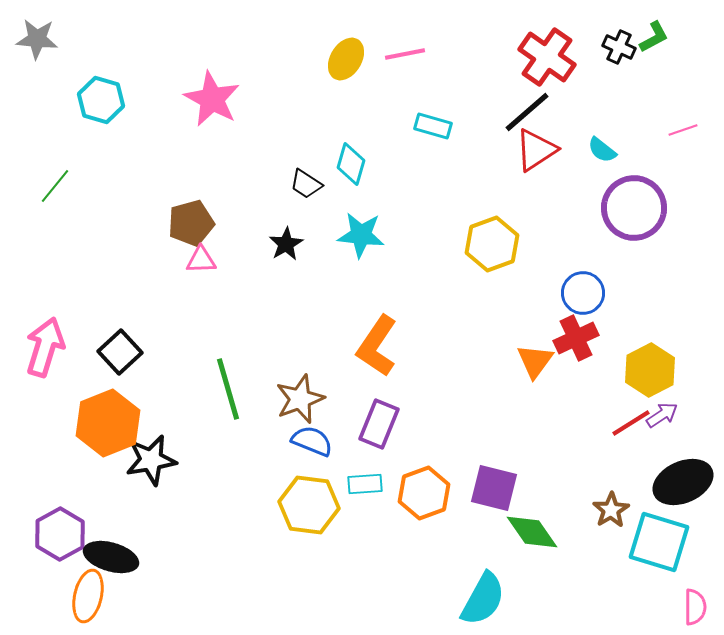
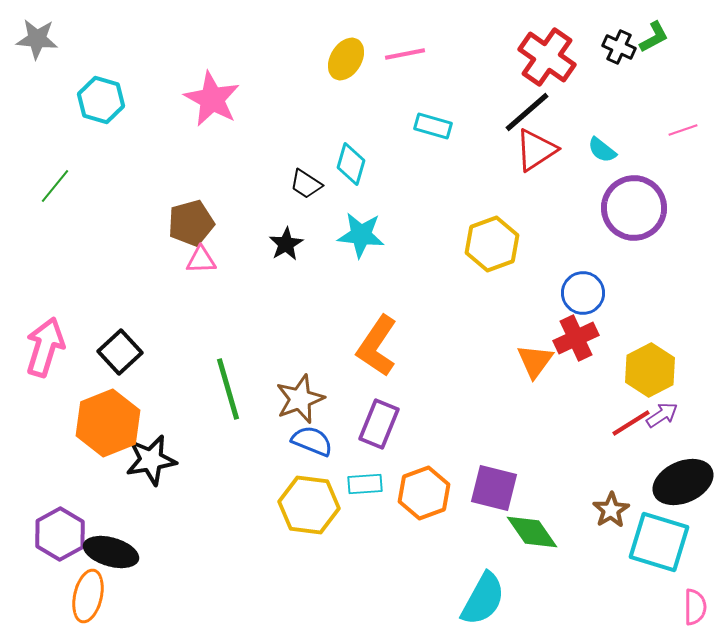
black ellipse at (111, 557): moved 5 px up
